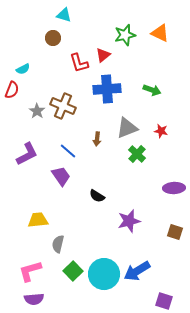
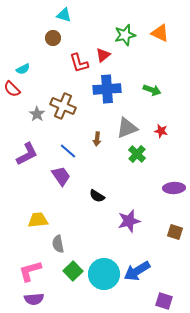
red semicircle: moved 1 px up; rotated 114 degrees clockwise
gray star: moved 3 px down
gray semicircle: rotated 24 degrees counterclockwise
